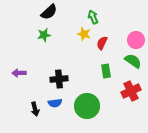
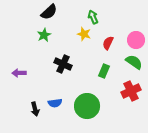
green star: rotated 16 degrees counterclockwise
red semicircle: moved 6 px right
green semicircle: moved 1 px right, 1 px down
green rectangle: moved 2 px left; rotated 32 degrees clockwise
black cross: moved 4 px right, 15 px up; rotated 30 degrees clockwise
